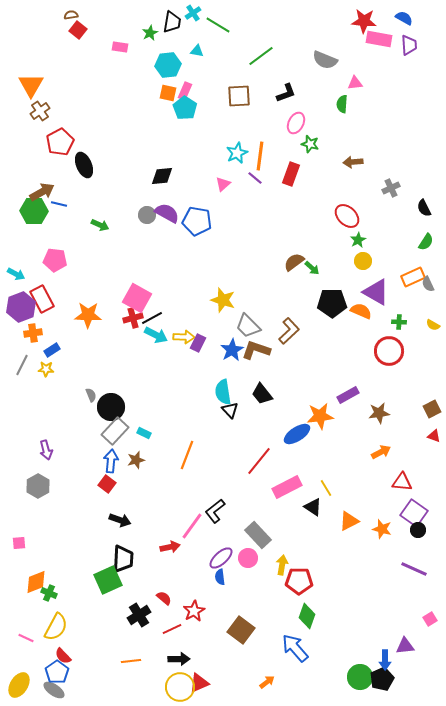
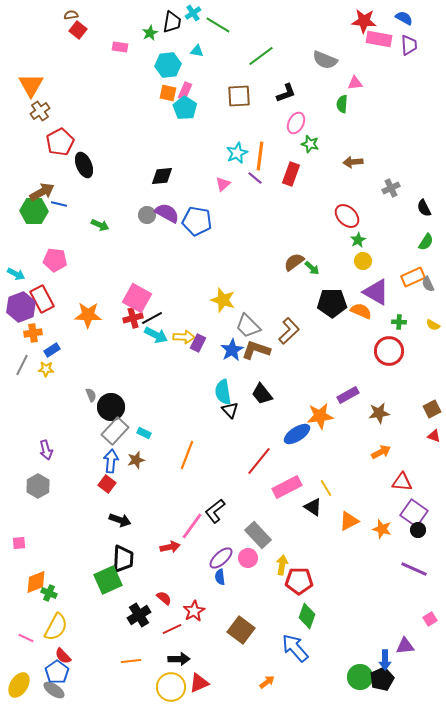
yellow circle at (180, 687): moved 9 px left
